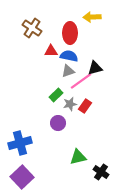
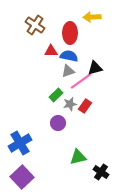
brown cross: moved 3 px right, 3 px up
blue cross: rotated 15 degrees counterclockwise
